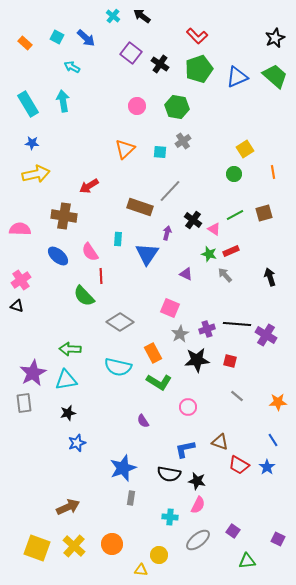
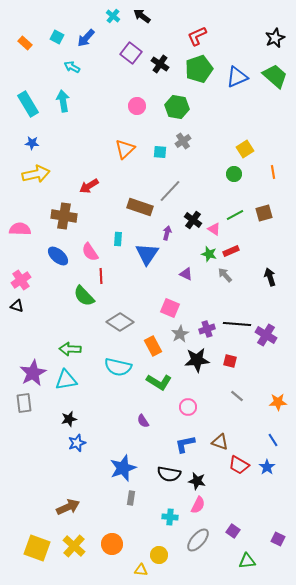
red L-shape at (197, 36): rotated 110 degrees clockwise
blue arrow at (86, 38): rotated 90 degrees clockwise
orange rectangle at (153, 353): moved 7 px up
black star at (68, 413): moved 1 px right, 6 px down
blue L-shape at (185, 449): moved 5 px up
gray ellipse at (198, 540): rotated 10 degrees counterclockwise
